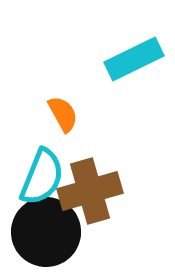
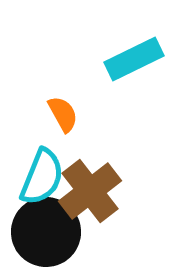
brown cross: rotated 22 degrees counterclockwise
